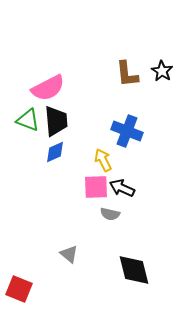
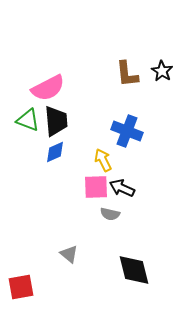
red square: moved 2 px right, 2 px up; rotated 32 degrees counterclockwise
